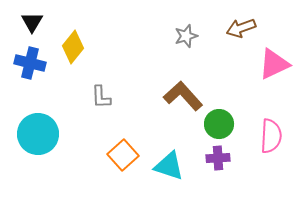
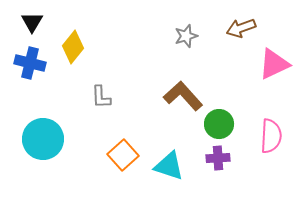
cyan circle: moved 5 px right, 5 px down
